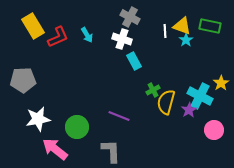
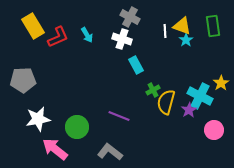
green rectangle: moved 3 px right; rotated 70 degrees clockwise
cyan rectangle: moved 2 px right, 4 px down
gray L-shape: moved 1 px left, 1 px down; rotated 50 degrees counterclockwise
